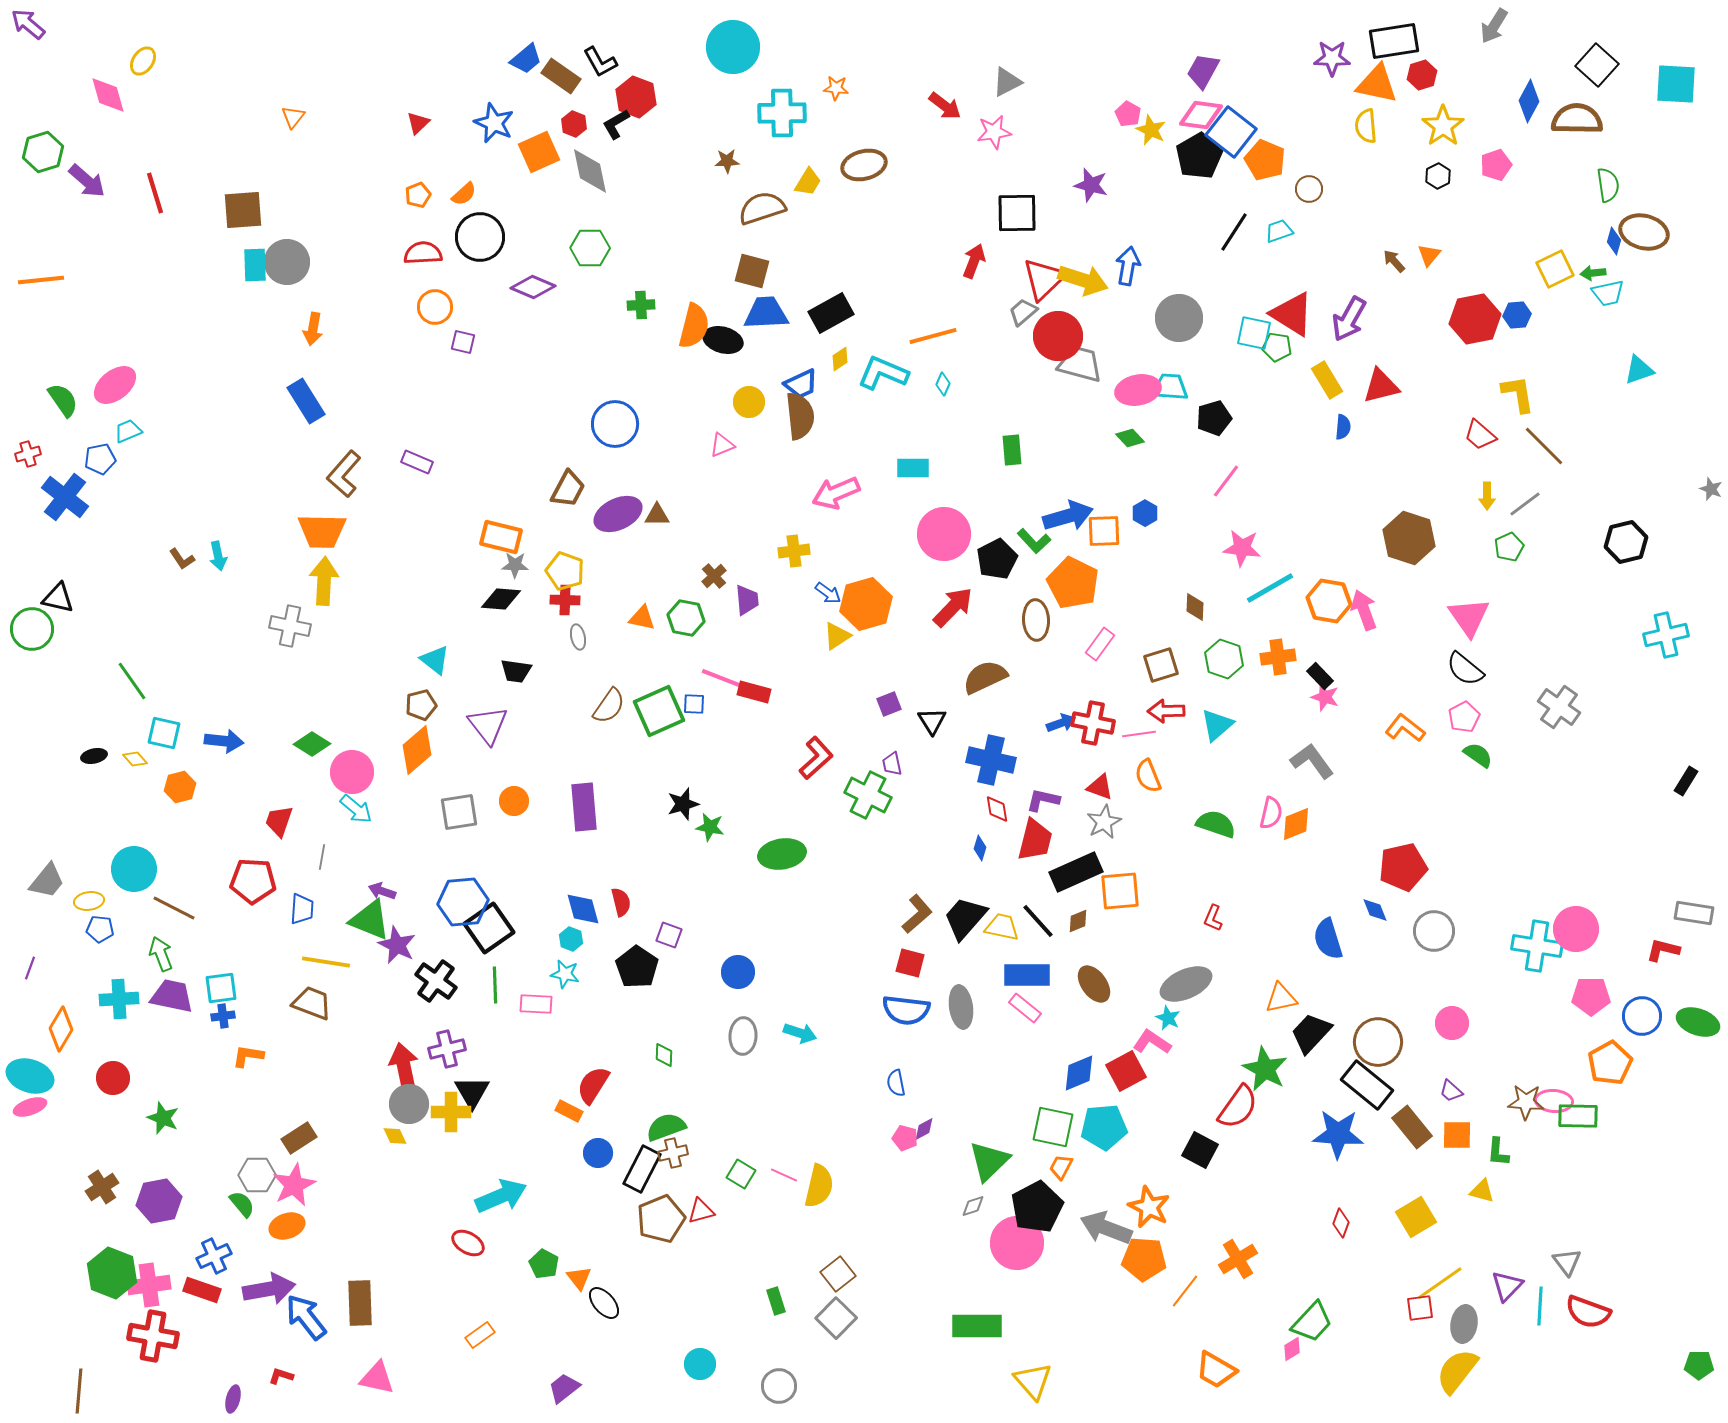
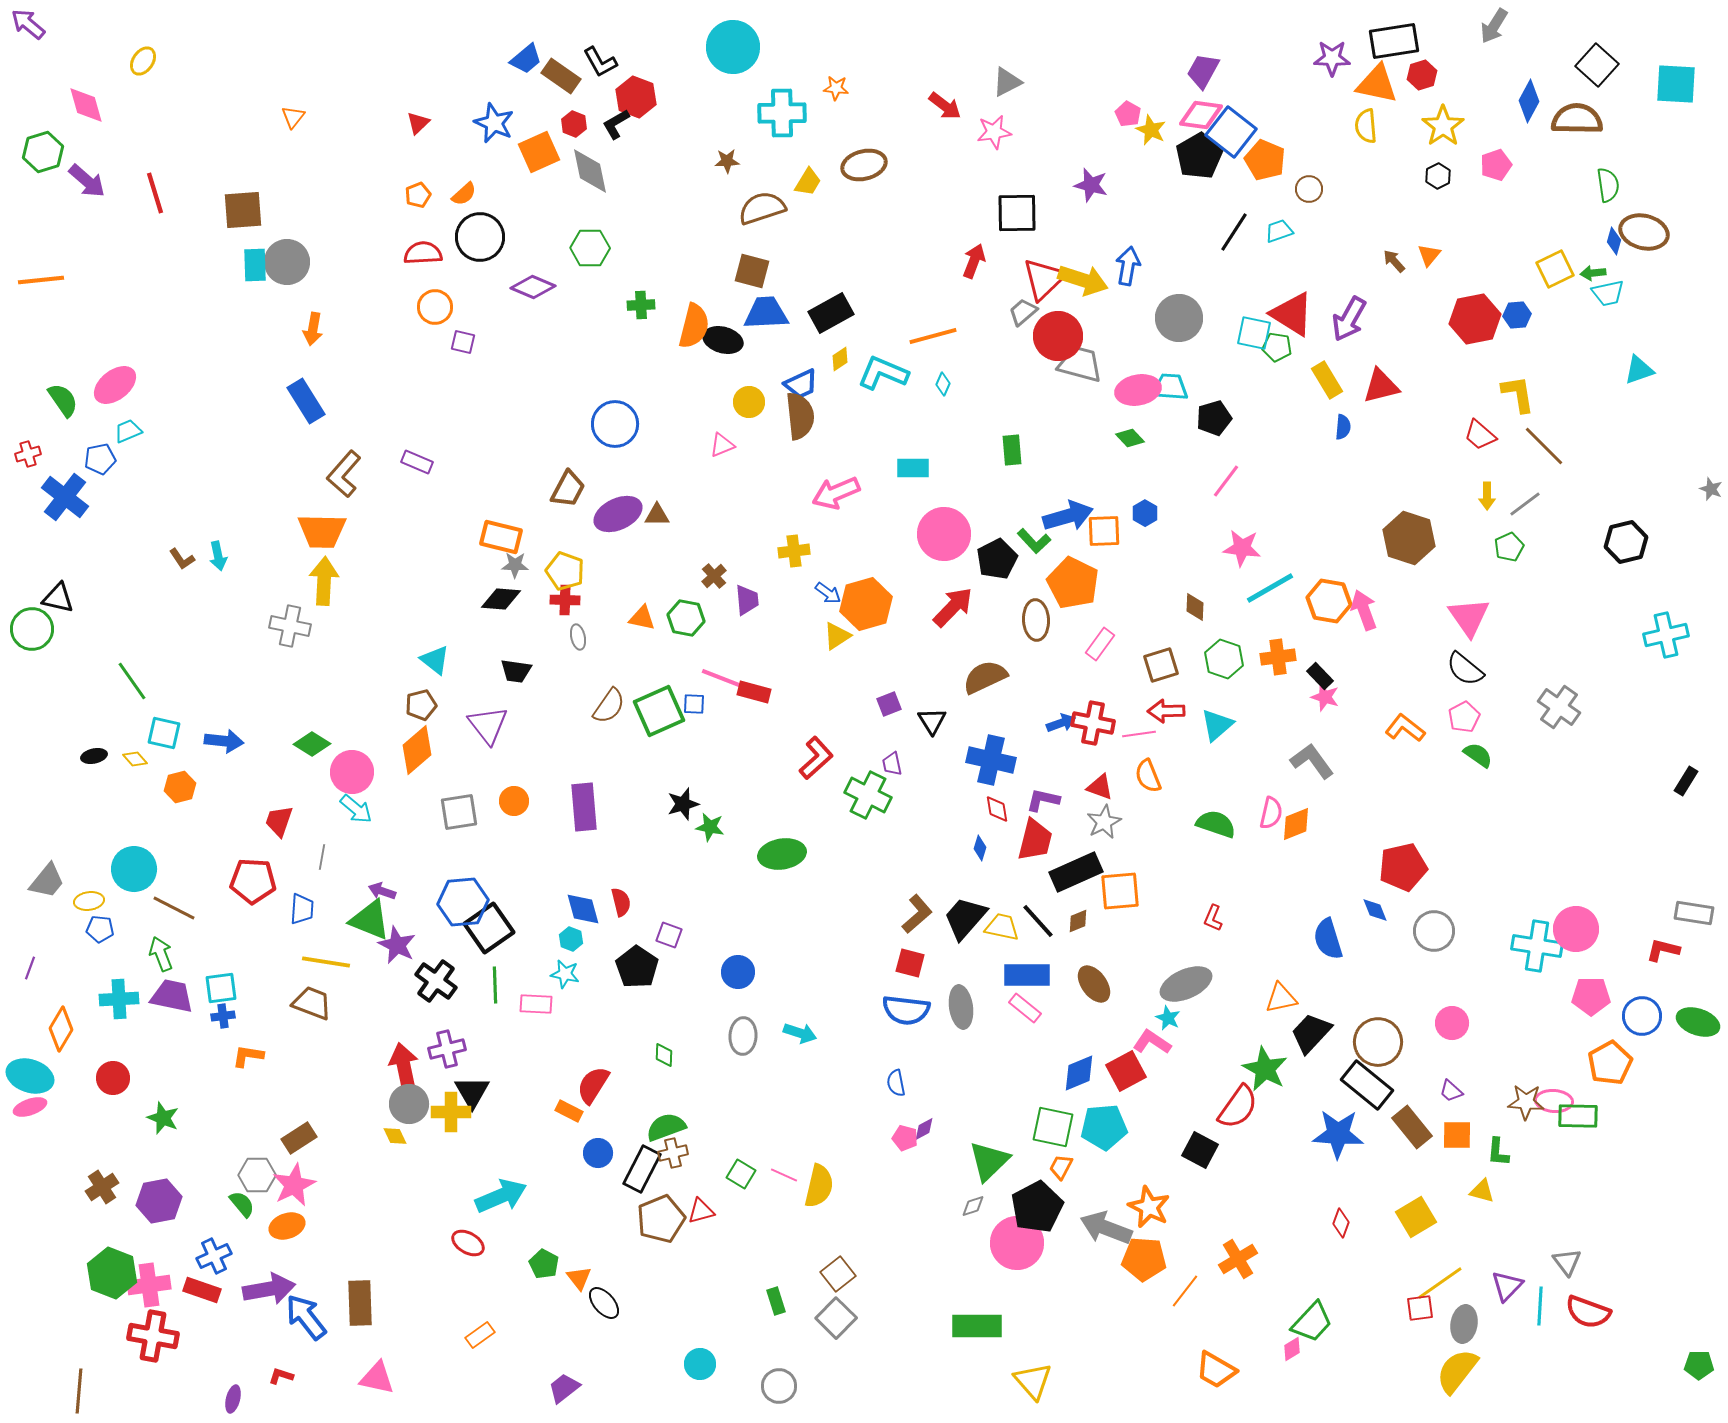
pink diamond at (108, 95): moved 22 px left, 10 px down
